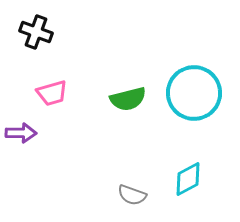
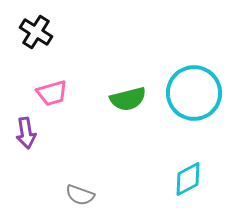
black cross: rotated 12 degrees clockwise
purple arrow: moved 5 px right; rotated 80 degrees clockwise
gray semicircle: moved 52 px left
